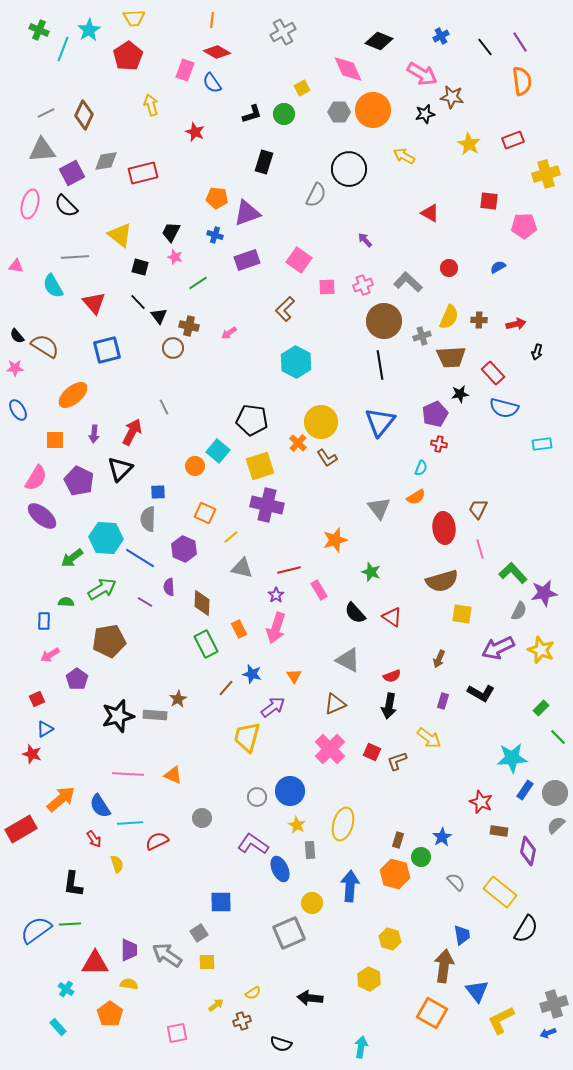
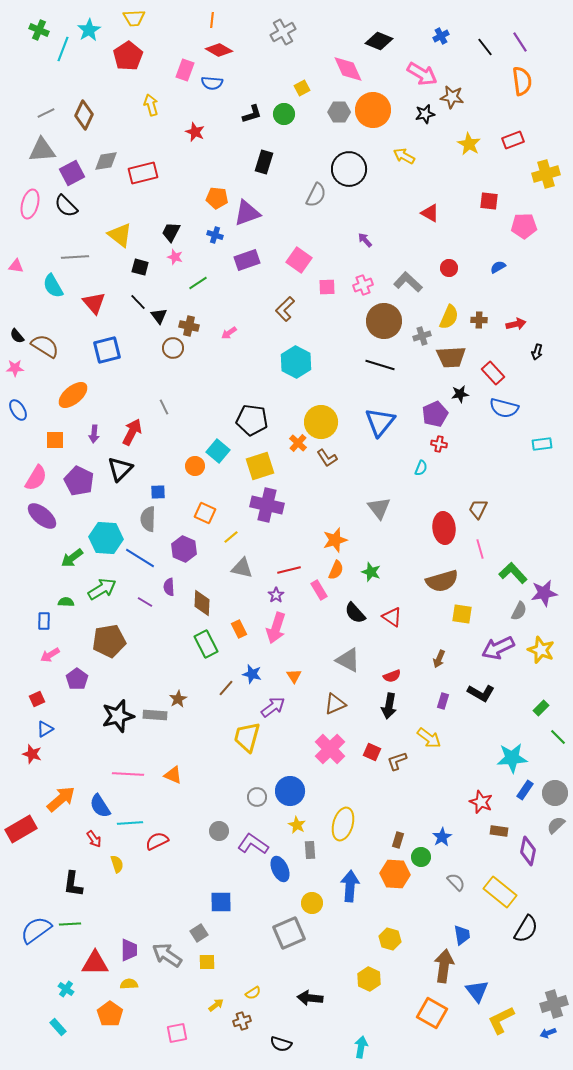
red diamond at (217, 52): moved 2 px right, 2 px up
blue semicircle at (212, 83): rotated 50 degrees counterclockwise
black line at (380, 365): rotated 64 degrees counterclockwise
orange semicircle at (416, 497): moved 80 px left, 73 px down; rotated 36 degrees counterclockwise
gray circle at (202, 818): moved 17 px right, 13 px down
orange hexagon at (395, 874): rotated 12 degrees counterclockwise
yellow semicircle at (129, 984): rotated 12 degrees counterclockwise
